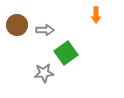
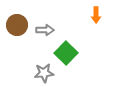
green square: rotated 10 degrees counterclockwise
